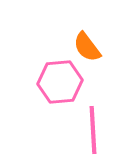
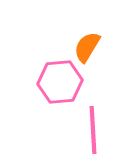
orange semicircle: rotated 68 degrees clockwise
